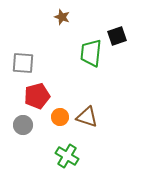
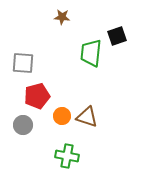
brown star: rotated 14 degrees counterclockwise
orange circle: moved 2 px right, 1 px up
green cross: rotated 20 degrees counterclockwise
